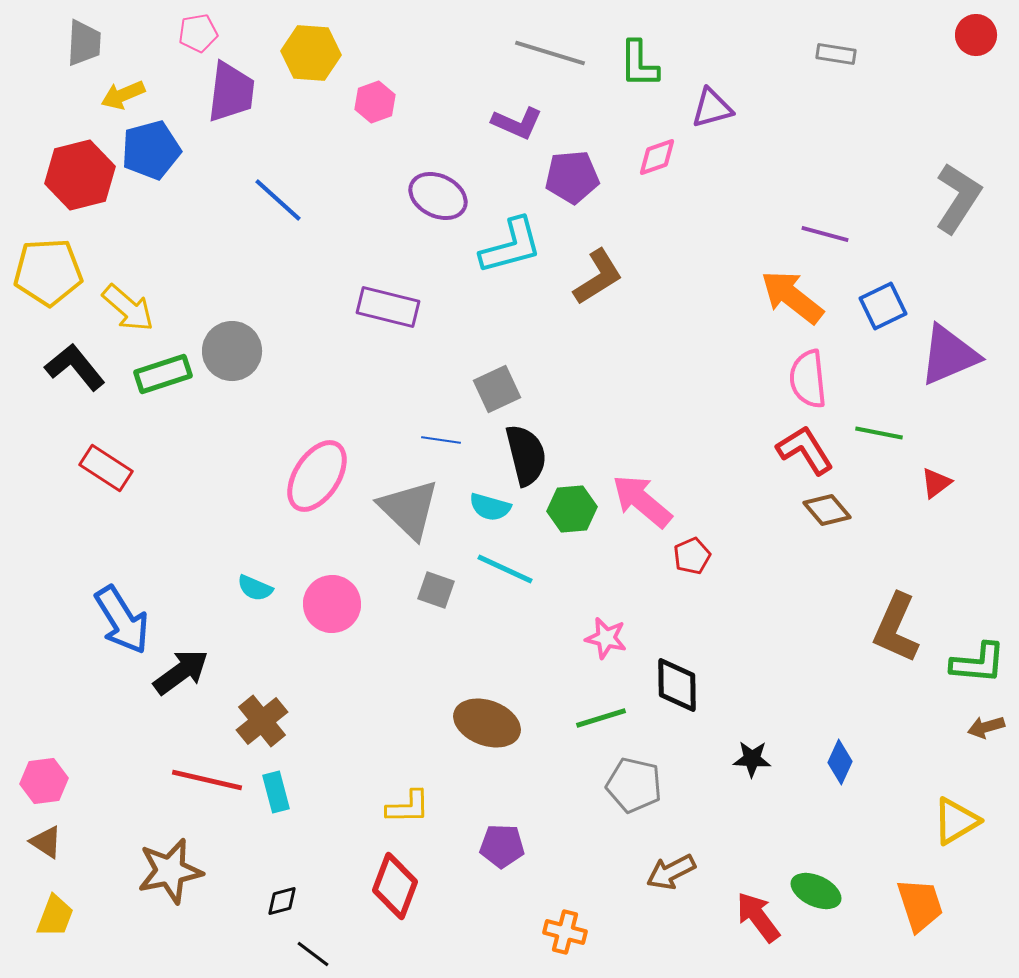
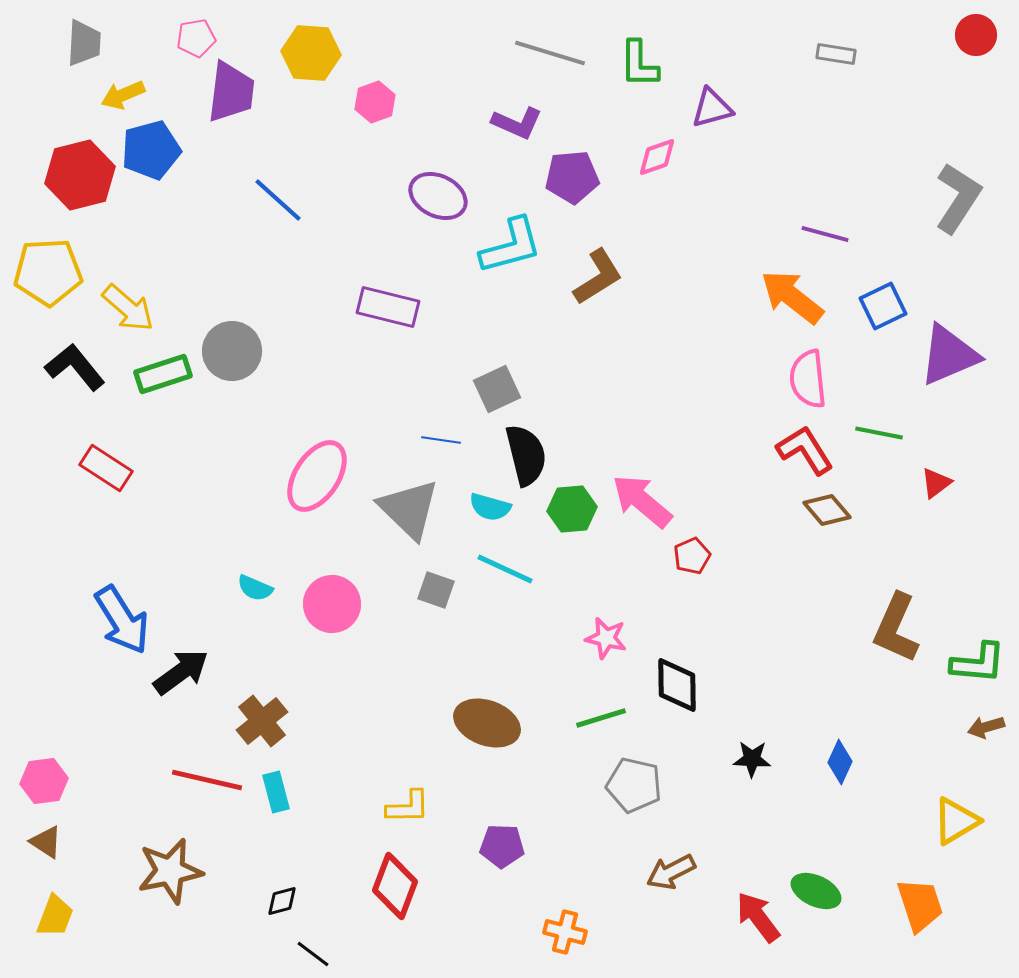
pink pentagon at (198, 33): moved 2 px left, 5 px down
